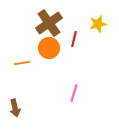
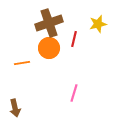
brown cross: rotated 16 degrees clockwise
